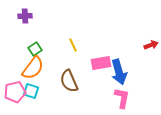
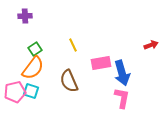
blue arrow: moved 3 px right, 1 px down
